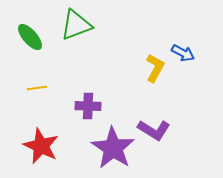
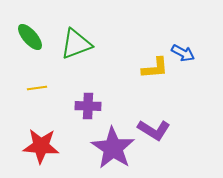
green triangle: moved 19 px down
yellow L-shape: rotated 56 degrees clockwise
red star: rotated 21 degrees counterclockwise
